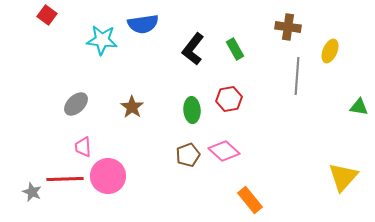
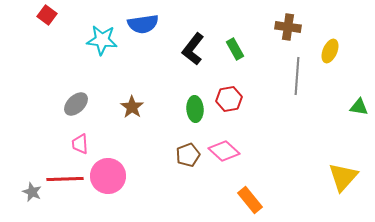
green ellipse: moved 3 px right, 1 px up
pink trapezoid: moved 3 px left, 3 px up
